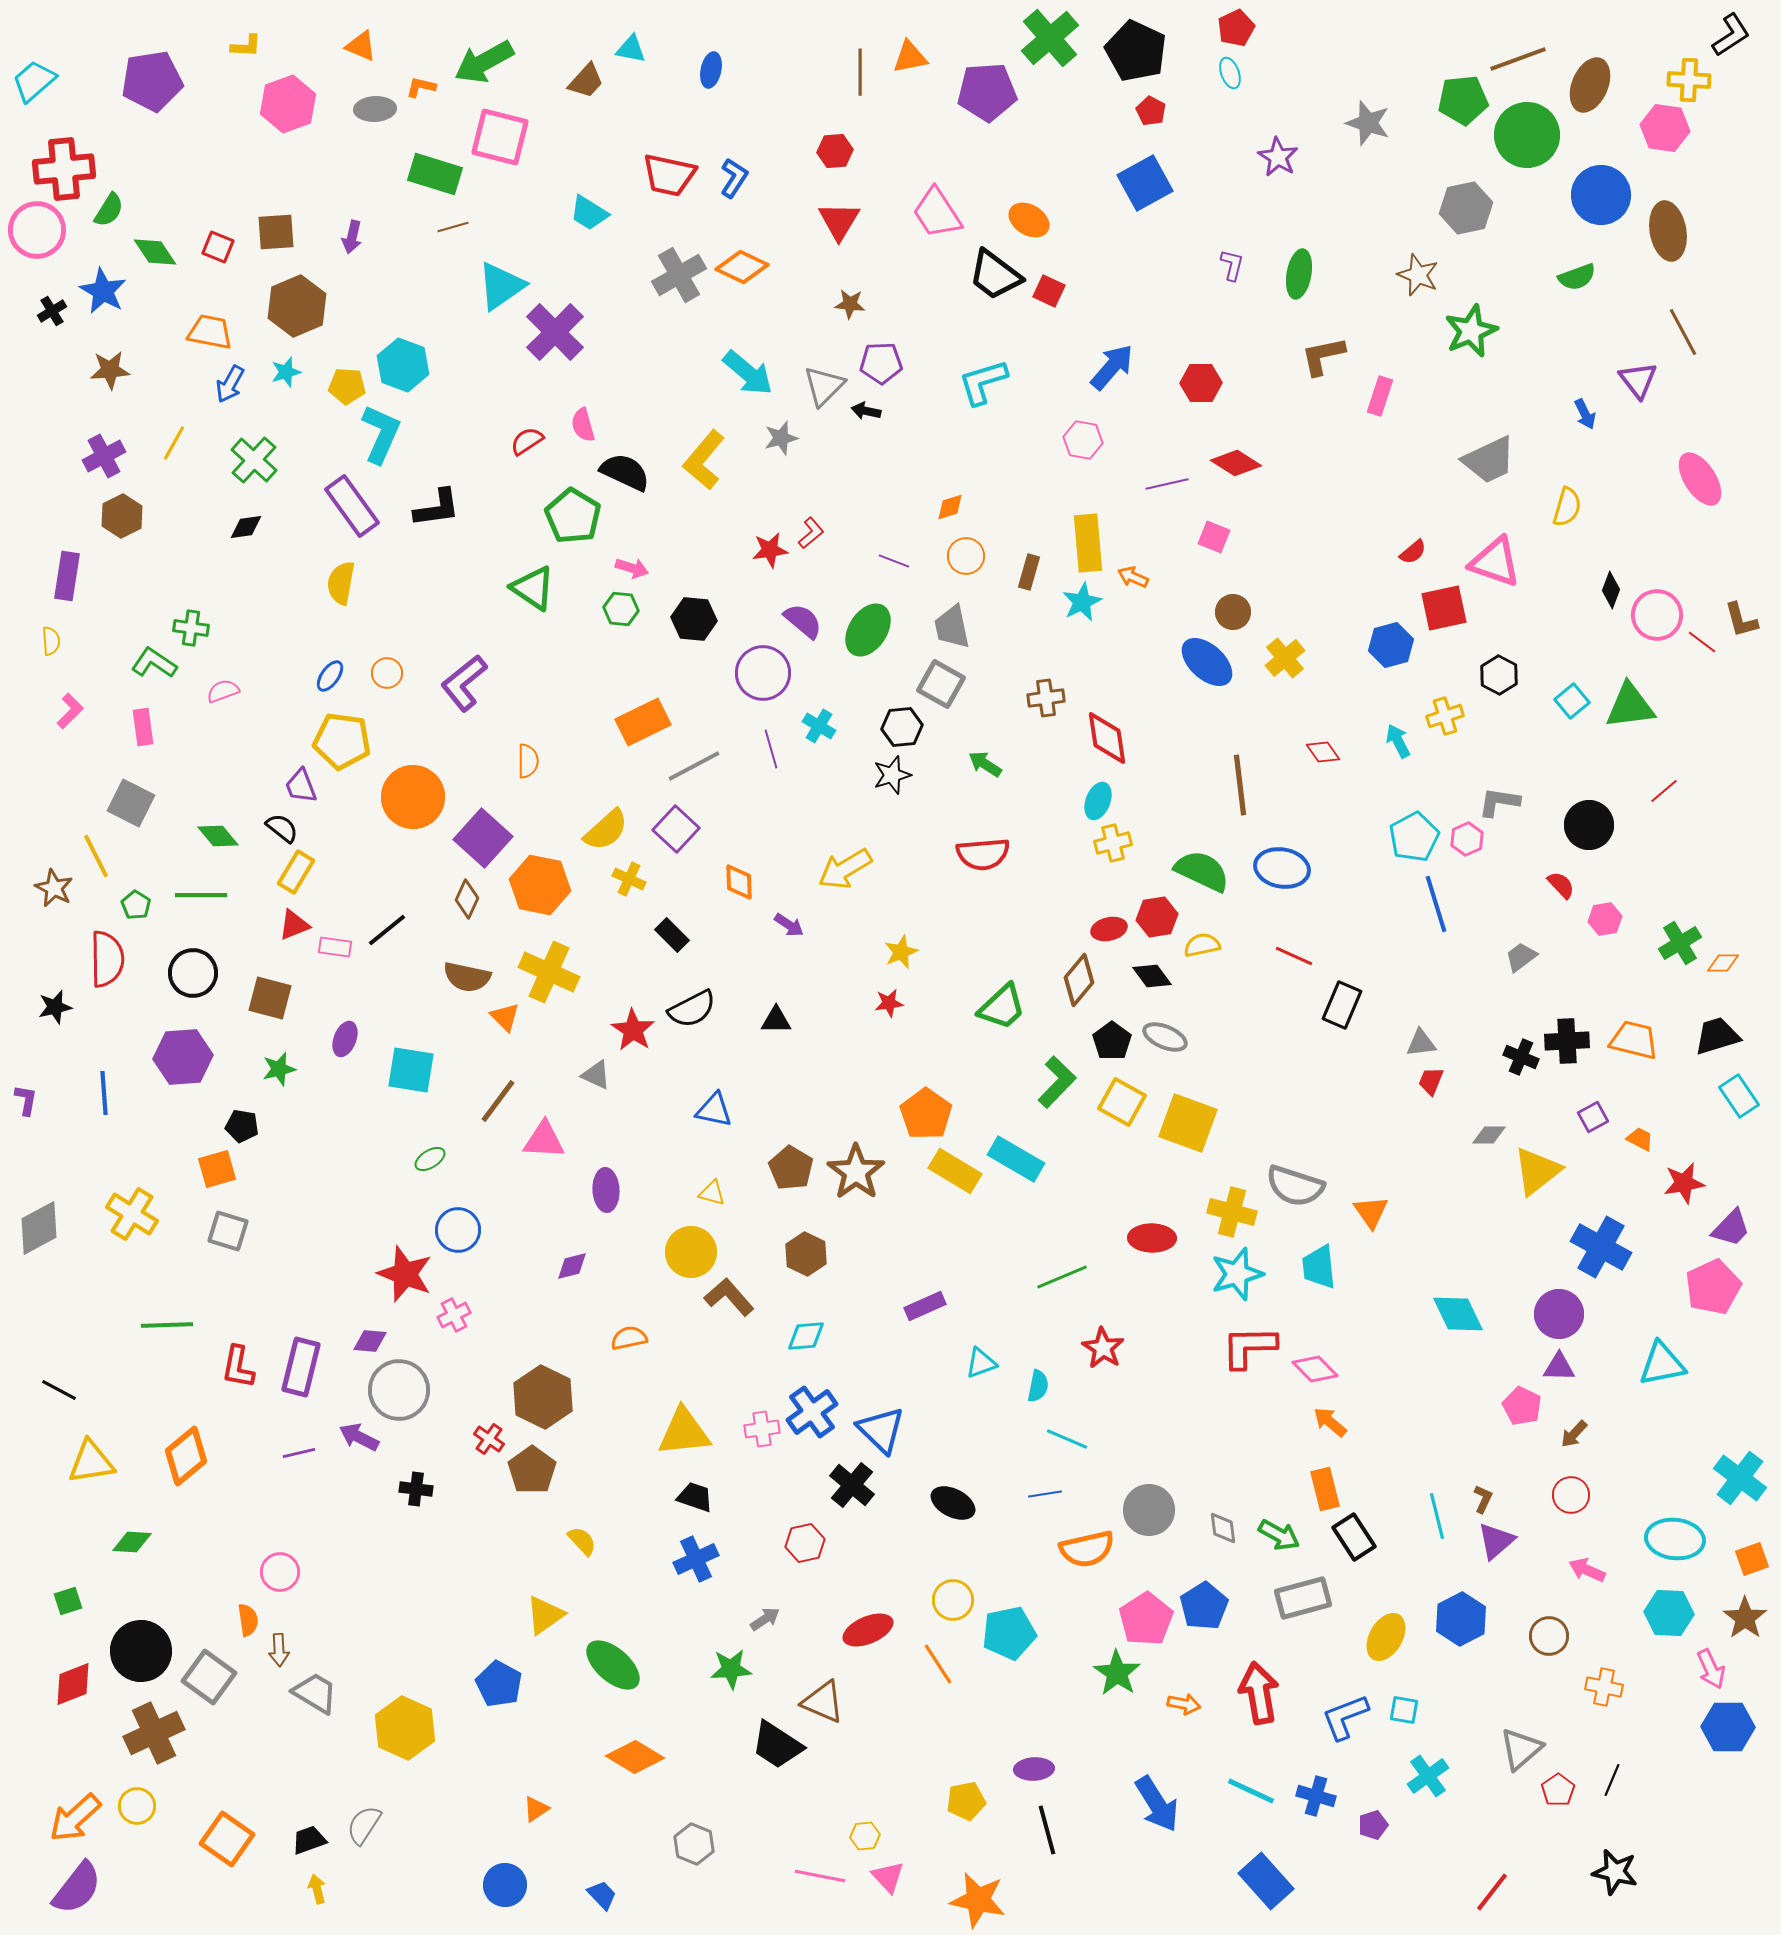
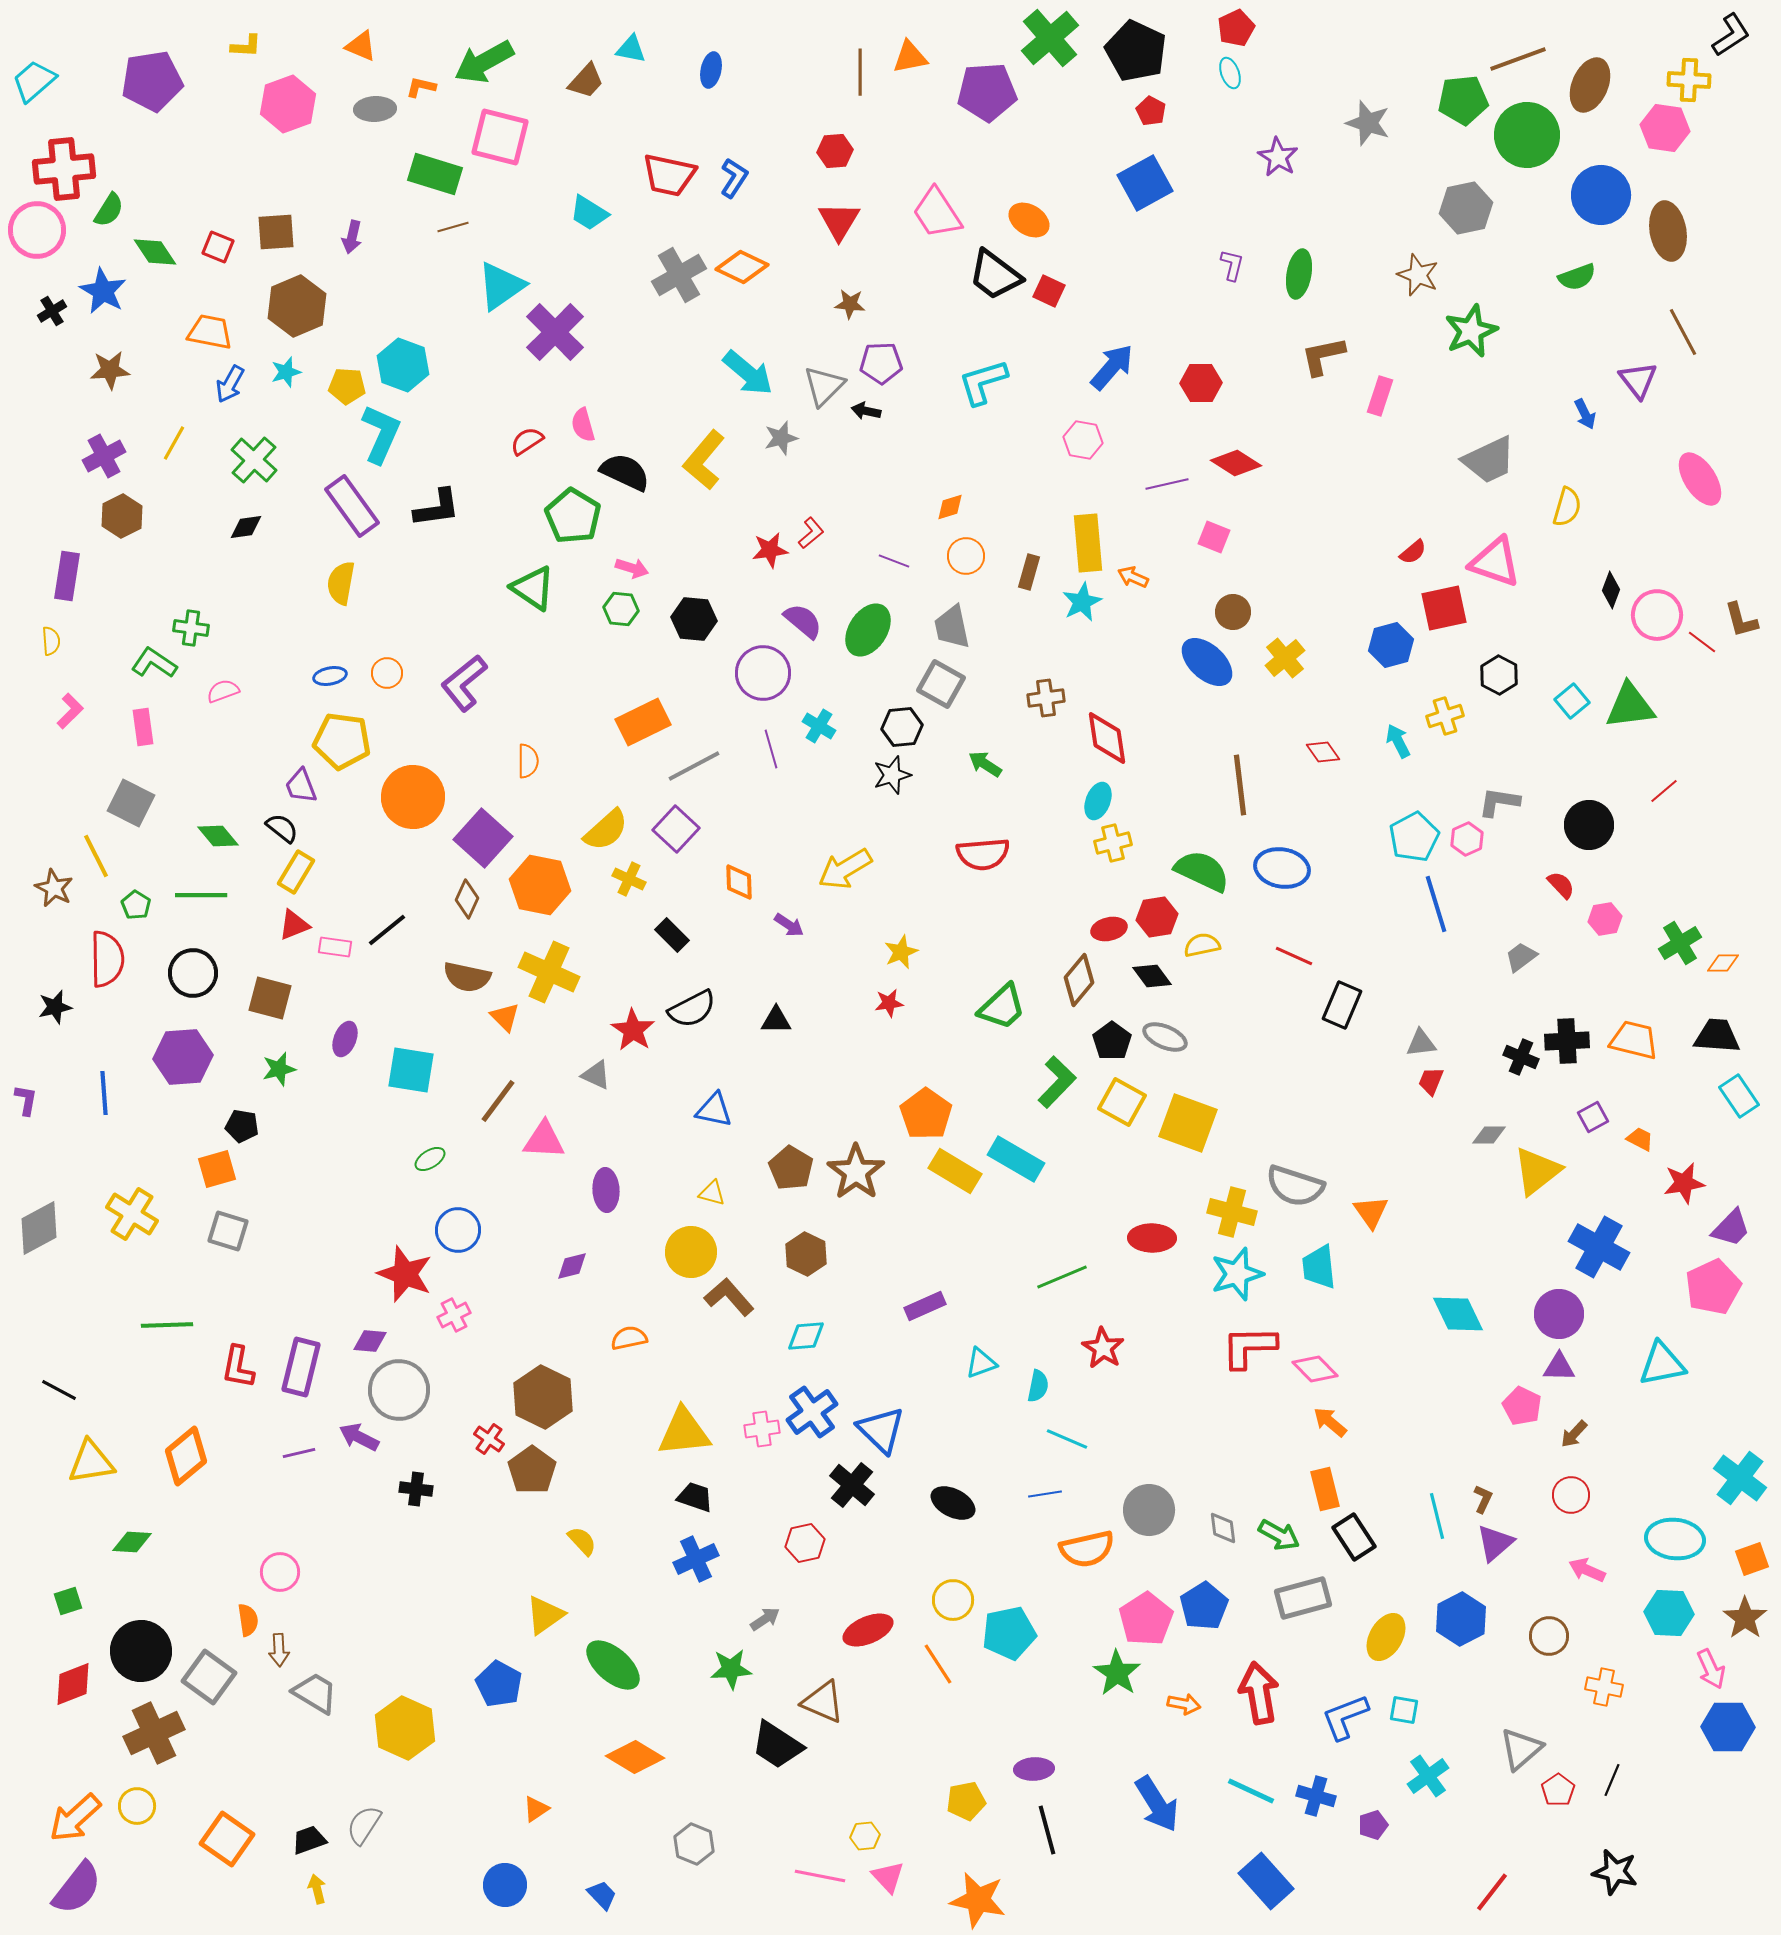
blue ellipse at (330, 676): rotated 44 degrees clockwise
black trapezoid at (1717, 1036): rotated 21 degrees clockwise
blue cross at (1601, 1247): moved 2 px left
purple triangle at (1496, 1541): moved 1 px left, 2 px down
